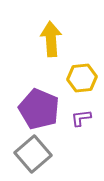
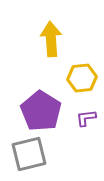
purple pentagon: moved 2 px right, 2 px down; rotated 9 degrees clockwise
purple L-shape: moved 5 px right
gray square: moved 4 px left; rotated 27 degrees clockwise
